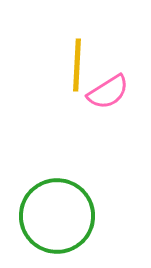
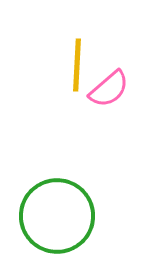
pink semicircle: moved 1 px right, 3 px up; rotated 9 degrees counterclockwise
